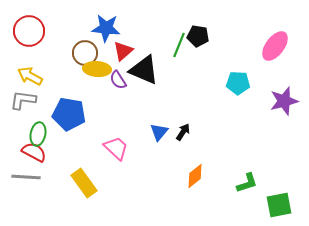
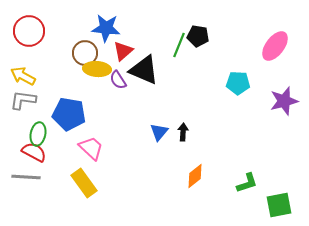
yellow arrow: moved 7 px left
black arrow: rotated 30 degrees counterclockwise
pink trapezoid: moved 25 px left
